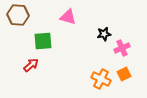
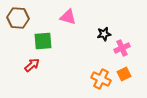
brown hexagon: moved 3 px down
red arrow: moved 1 px right
